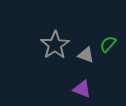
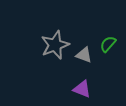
gray star: rotated 12 degrees clockwise
gray triangle: moved 2 px left
